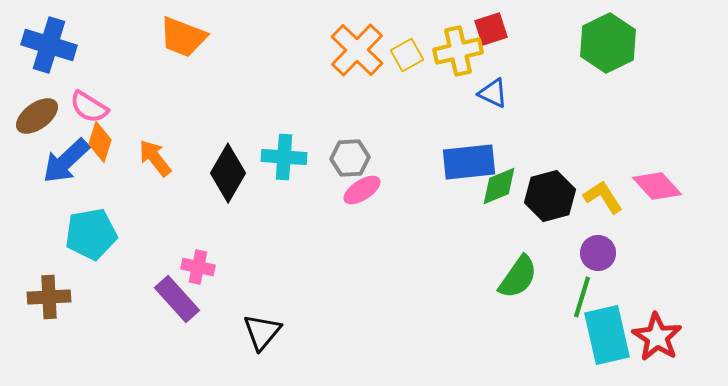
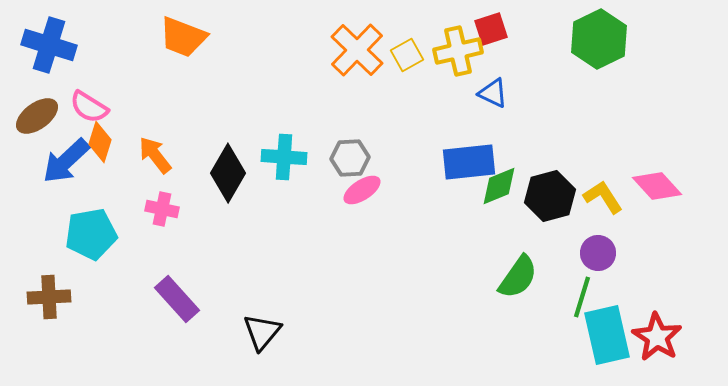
green hexagon: moved 9 px left, 4 px up
orange arrow: moved 3 px up
pink cross: moved 36 px left, 58 px up
